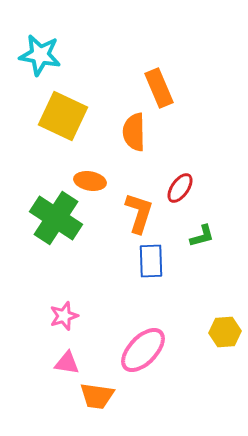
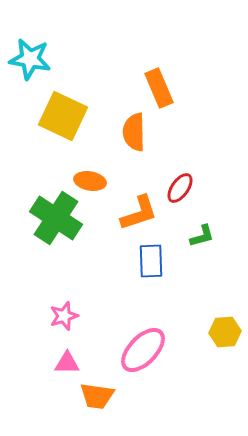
cyan star: moved 10 px left, 4 px down
orange L-shape: rotated 54 degrees clockwise
pink triangle: rotated 8 degrees counterclockwise
